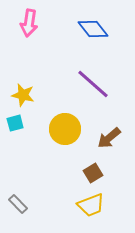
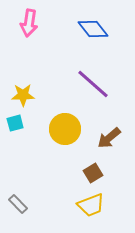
yellow star: rotated 15 degrees counterclockwise
